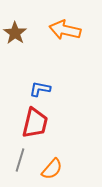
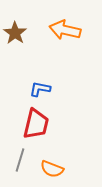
red trapezoid: moved 1 px right, 1 px down
orange semicircle: rotated 70 degrees clockwise
